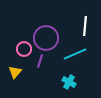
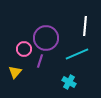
cyan line: moved 2 px right
